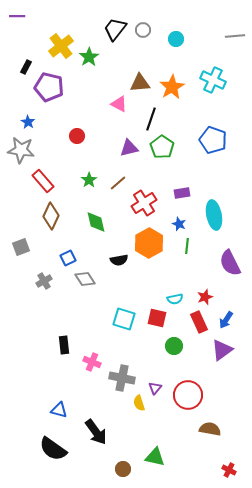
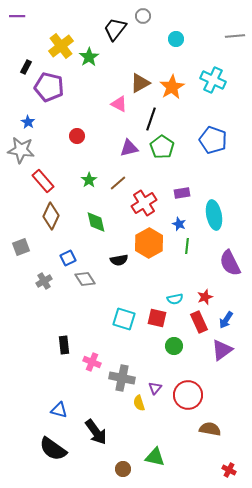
gray circle at (143, 30): moved 14 px up
brown triangle at (140, 83): rotated 25 degrees counterclockwise
